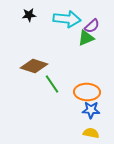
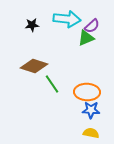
black star: moved 3 px right, 10 px down
